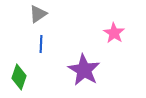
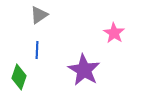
gray triangle: moved 1 px right, 1 px down
blue line: moved 4 px left, 6 px down
